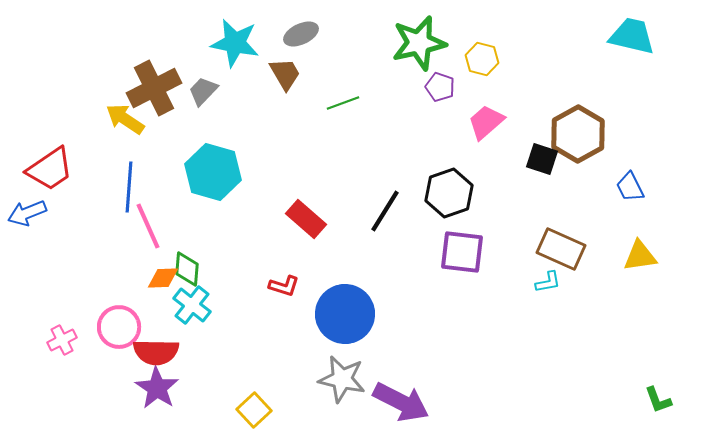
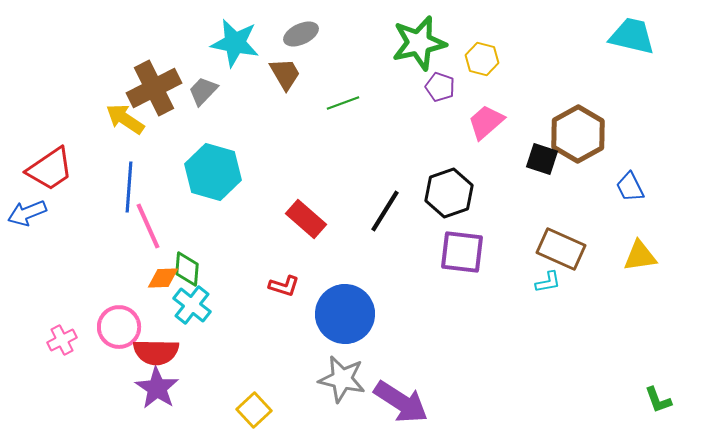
purple arrow: rotated 6 degrees clockwise
